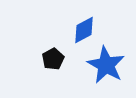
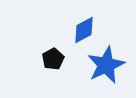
blue star: rotated 18 degrees clockwise
